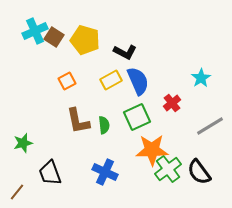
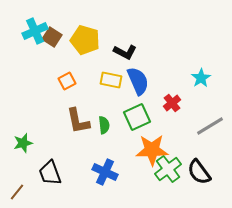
brown square: moved 2 px left
yellow rectangle: rotated 40 degrees clockwise
